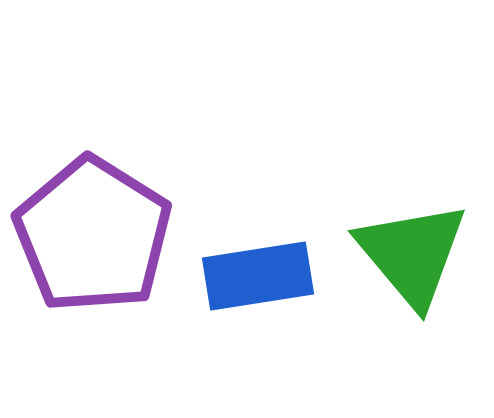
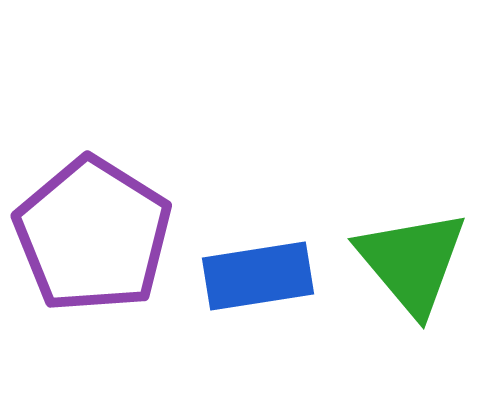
green triangle: moved 8 px down
